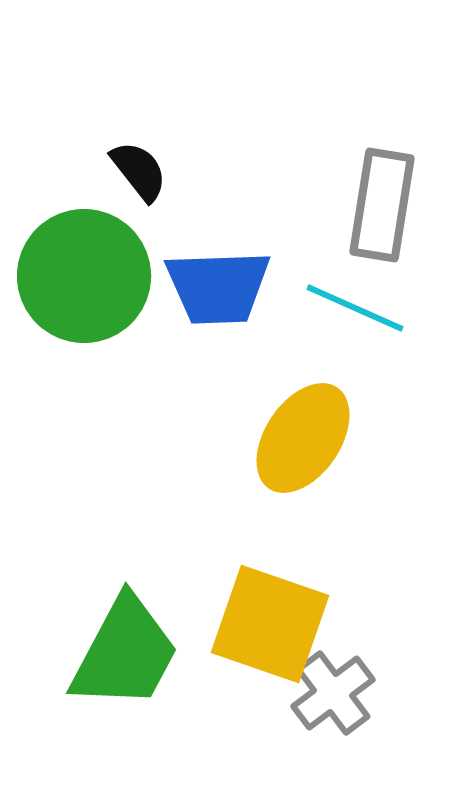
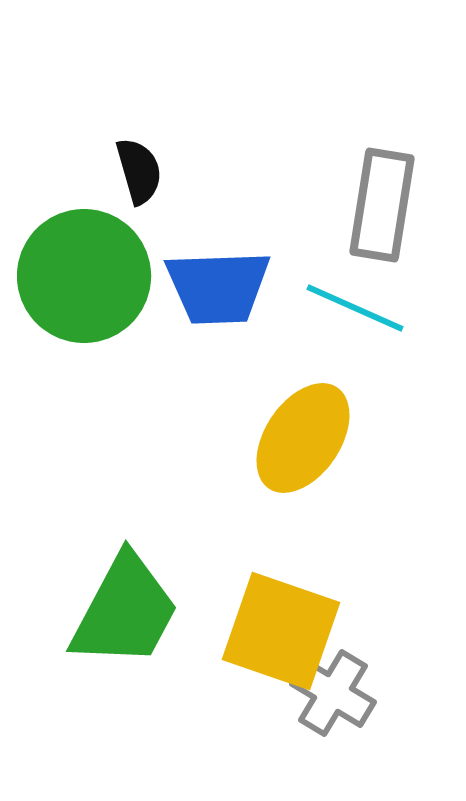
black semicircle: rotated 22 degrees clockwise
yellow square: moved 11 px right, 7 px down
green trapezoid: moved 42 px up
gray cross: rotated 22 degrees counterclockwise
